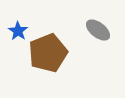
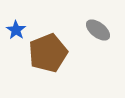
blue star: moved 2 px left, 1 px up
